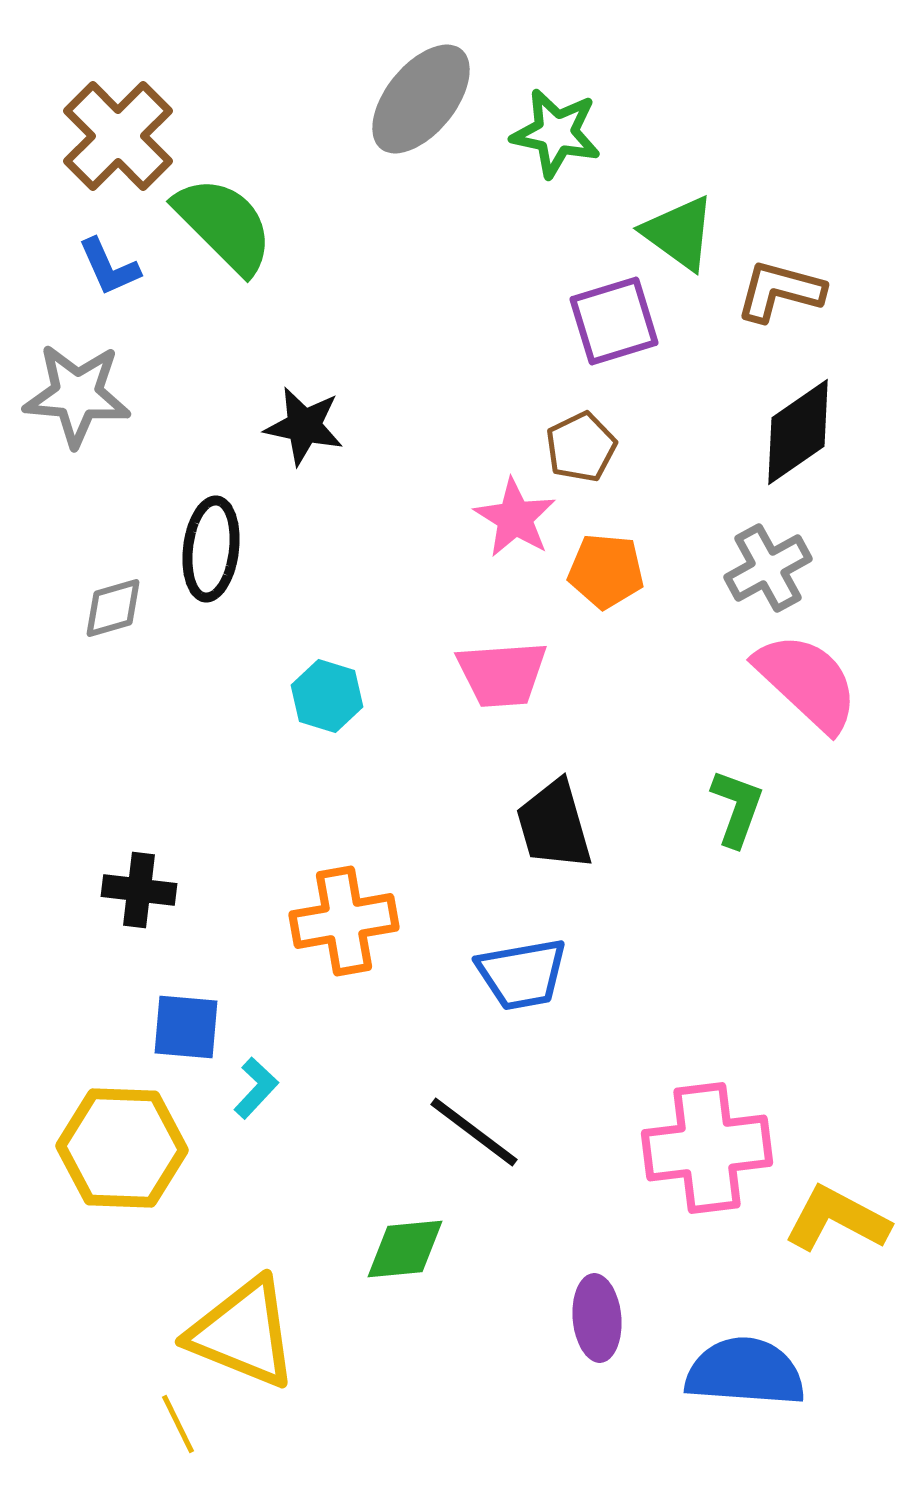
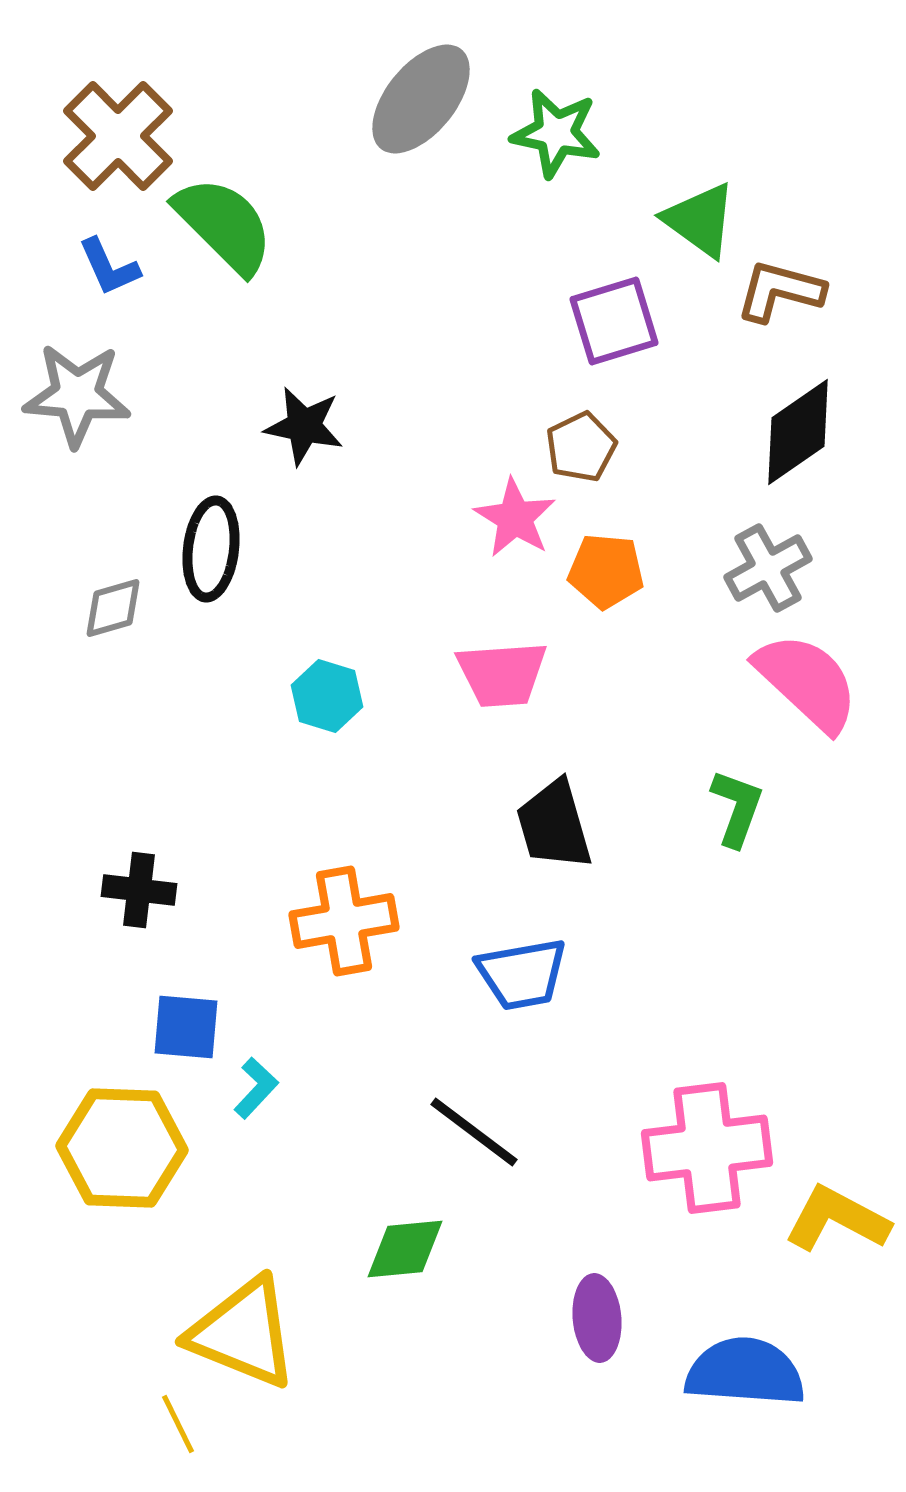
green triangle: moved 21 px right, 13 px up
